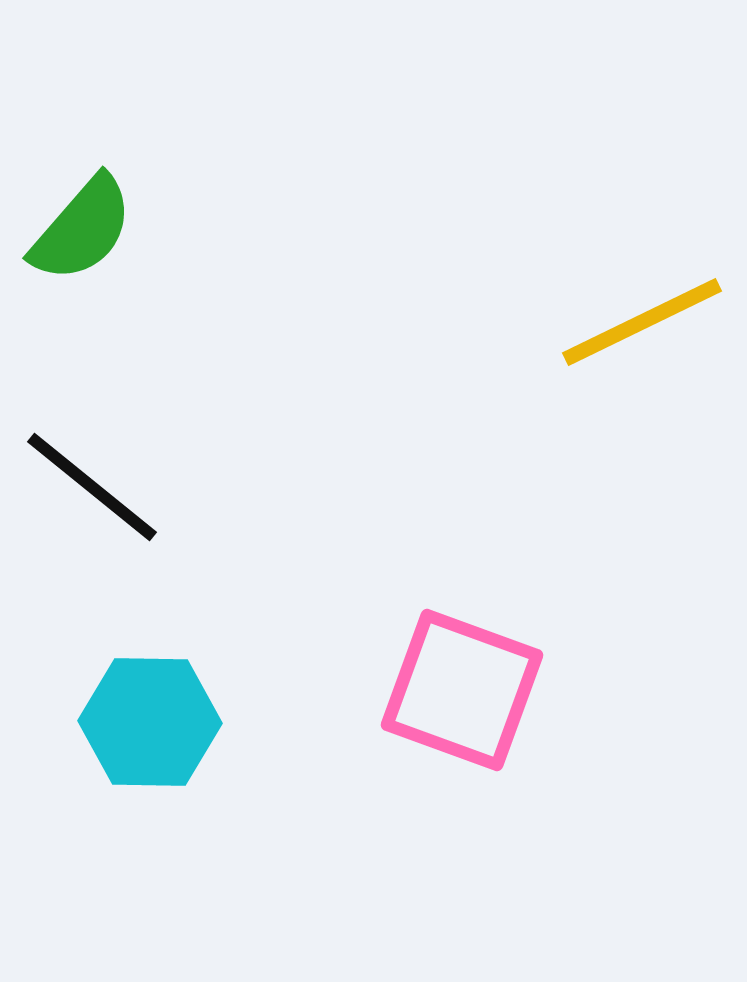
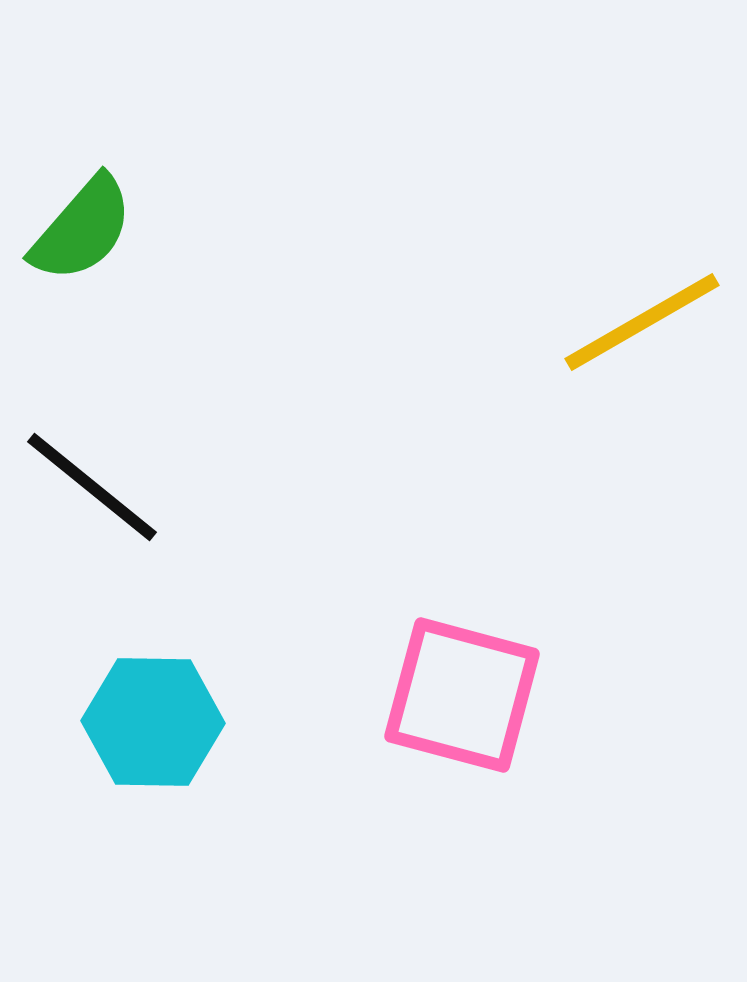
yellow line: rotated 4 degrees counterclockwise
pink square: moved 5 px down; rotated 5 degrees counterclockwise
cyan hexagon: moved 3 px right
